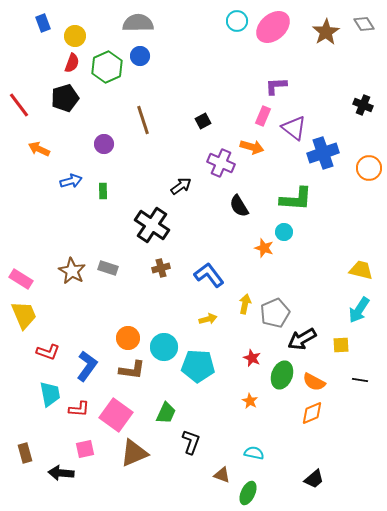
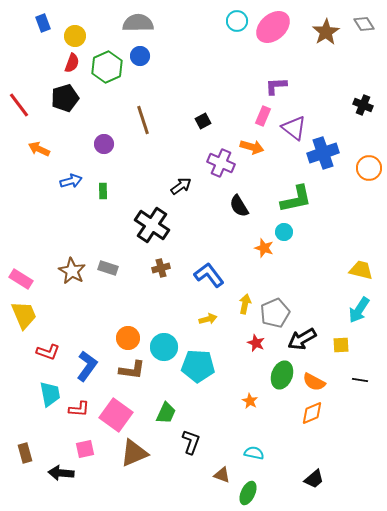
green L-shape at (296, 199): rotated 16 degrees counterclockwise
red star at (252, 358): moved 4 px right, 15 px up
